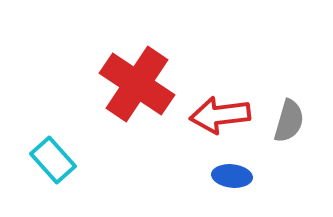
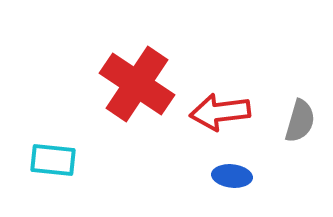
red arrow: moved 3 px up
gray semicircle: moved 11 px right
cyan rectangle: rotated 42 degrees counterclockwise
